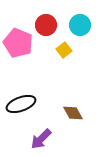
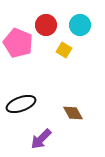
yellow square: rotated 21 degrees counterclockwise
